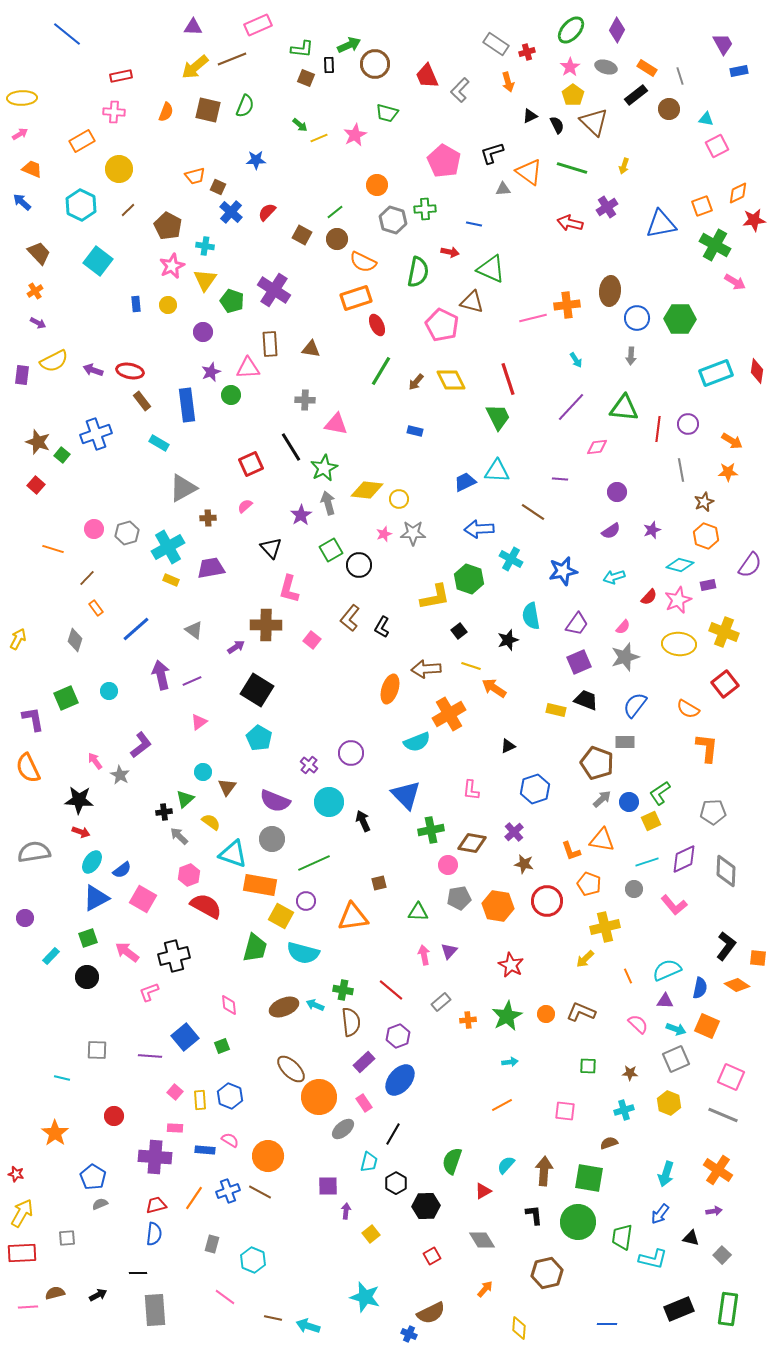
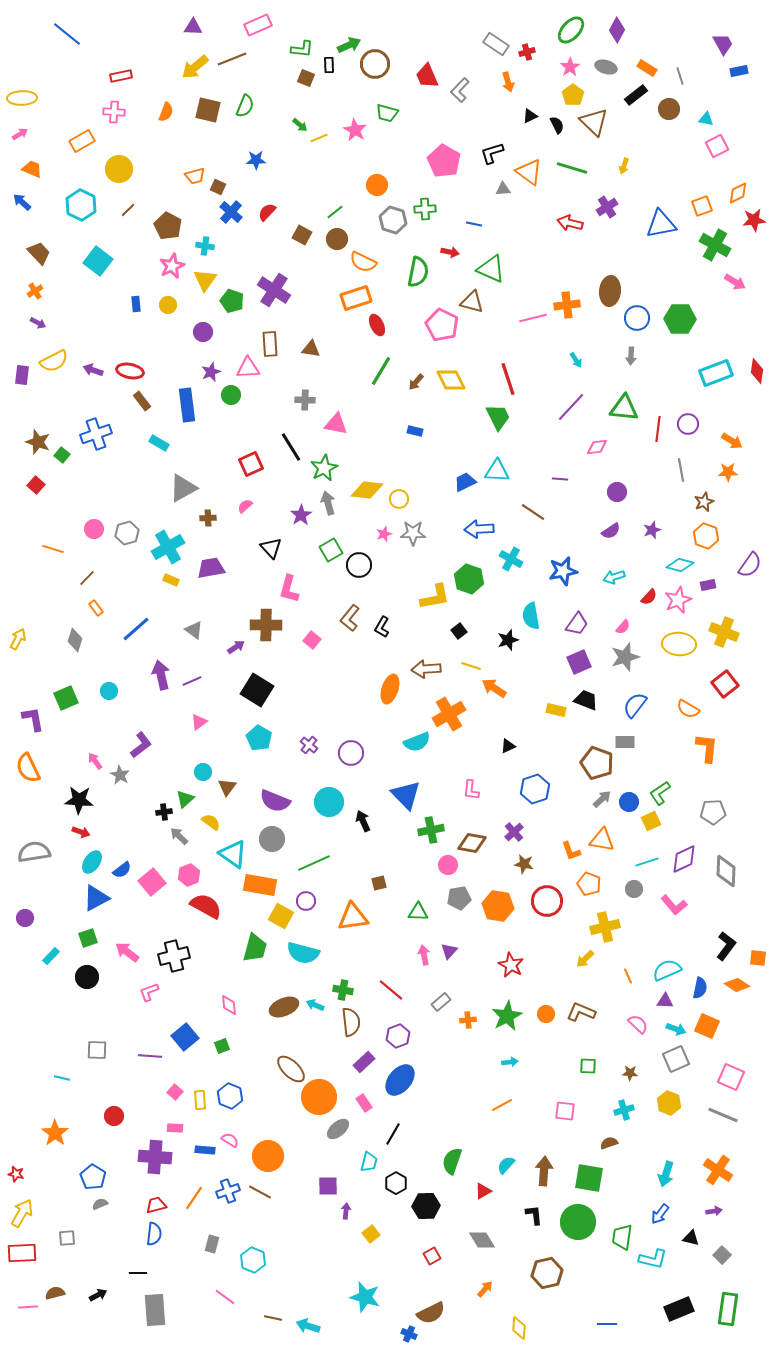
pink star at (355, 135): moved 5 px up; rotated 15 degrees counterclockwise
purple cross at (309, 765): moved 20 px up
cyan triangle at (233, 854): rotated 16 degrees clockwise
pink square at (143, 899): moved 9 px right, 17 px up; rotated 20 degrees clockwise
gray ellipse at (343, 1129): moved 5 px left
